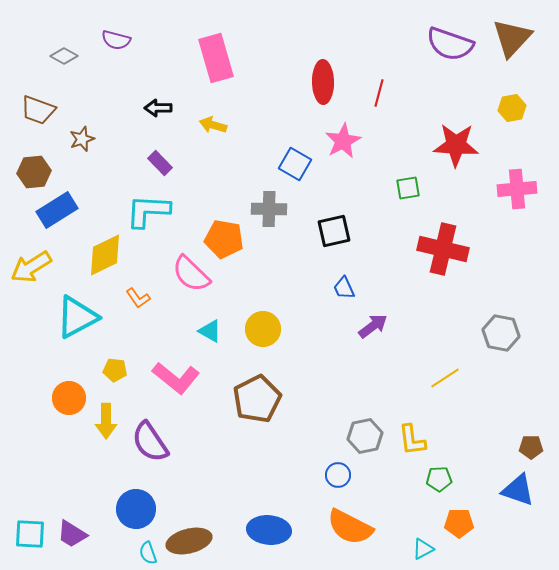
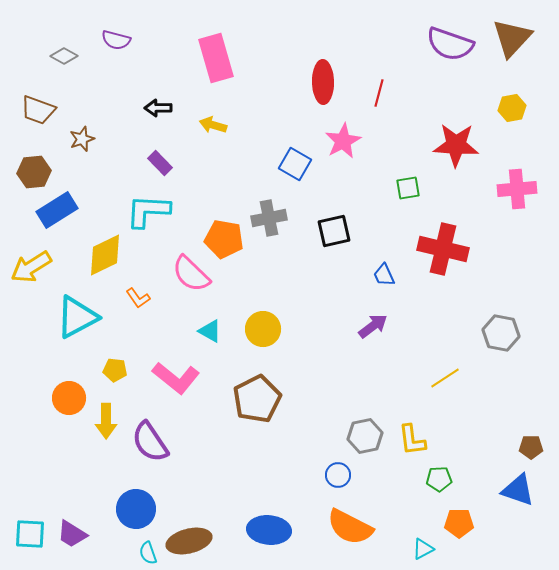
gray cross at (269, 209): moved 9 px down; rotated 12 degrees counterclockwise
blue trapezoid at (344, 288): moved 40 px right, 13 px up
